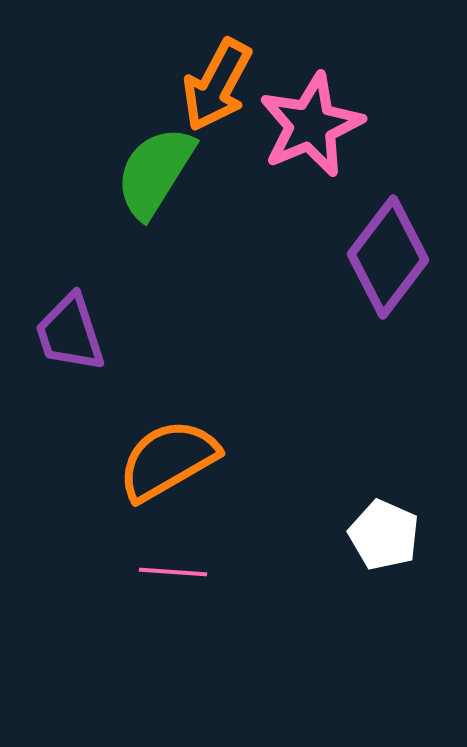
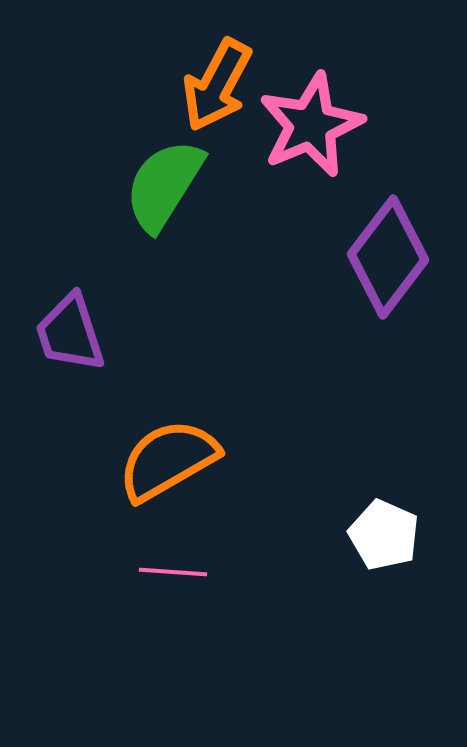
green semicircle: moved 9 px right, 13 px down
